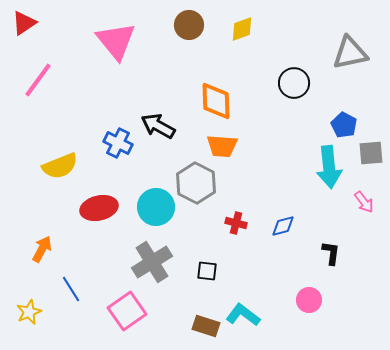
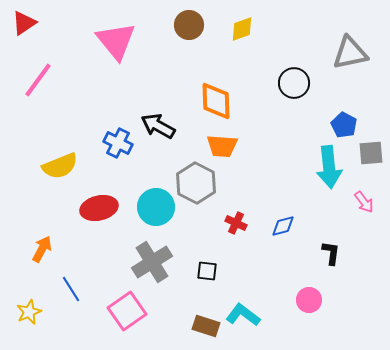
red cross: rotated 10 degrees clockwise
